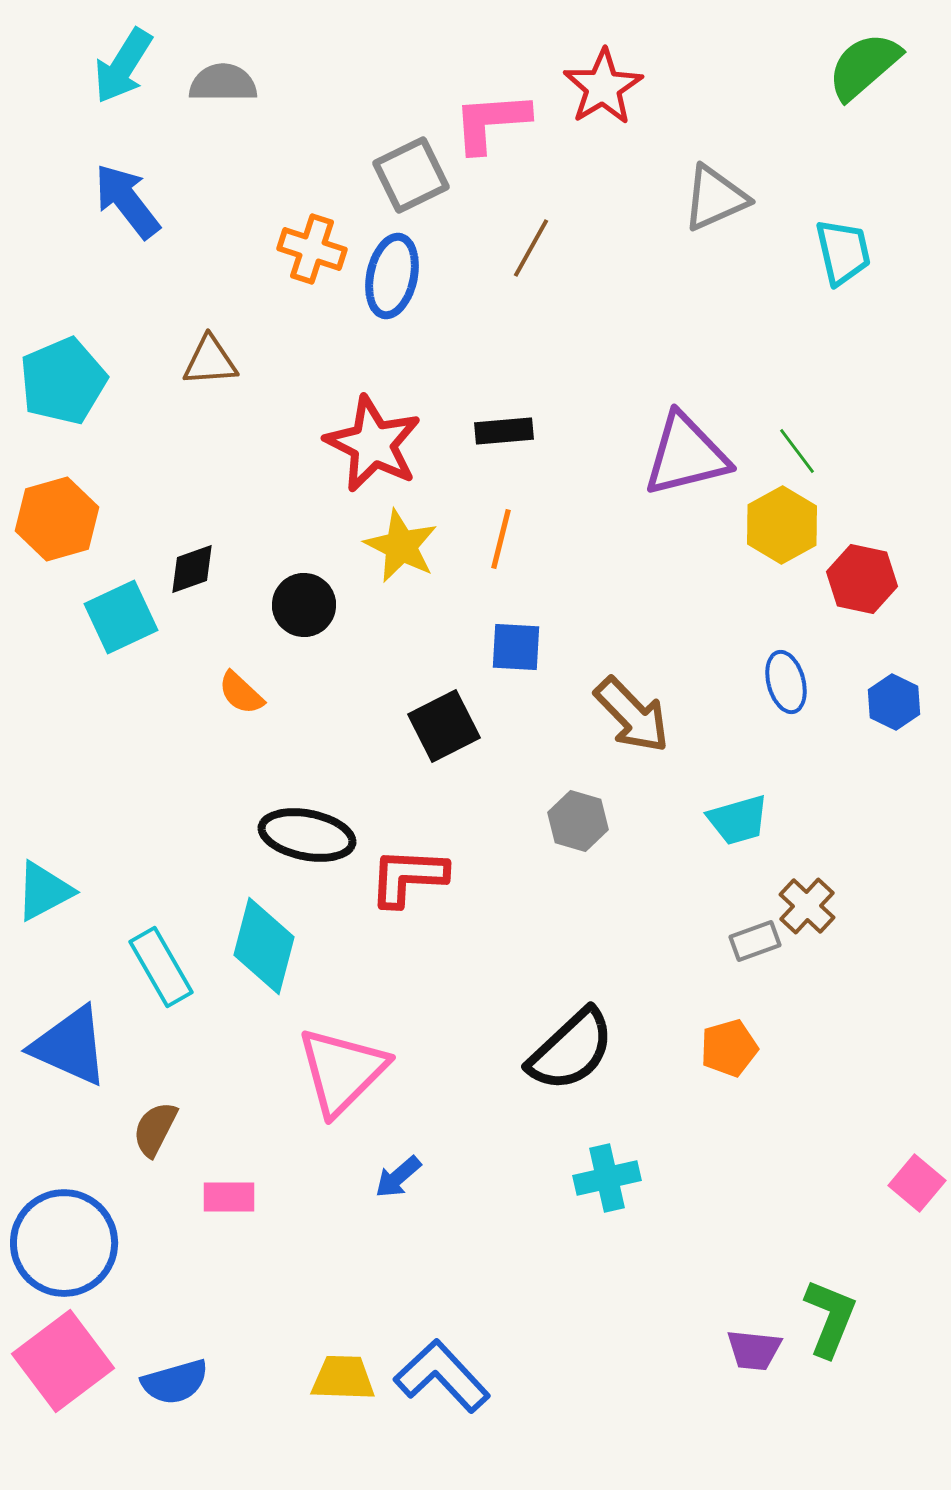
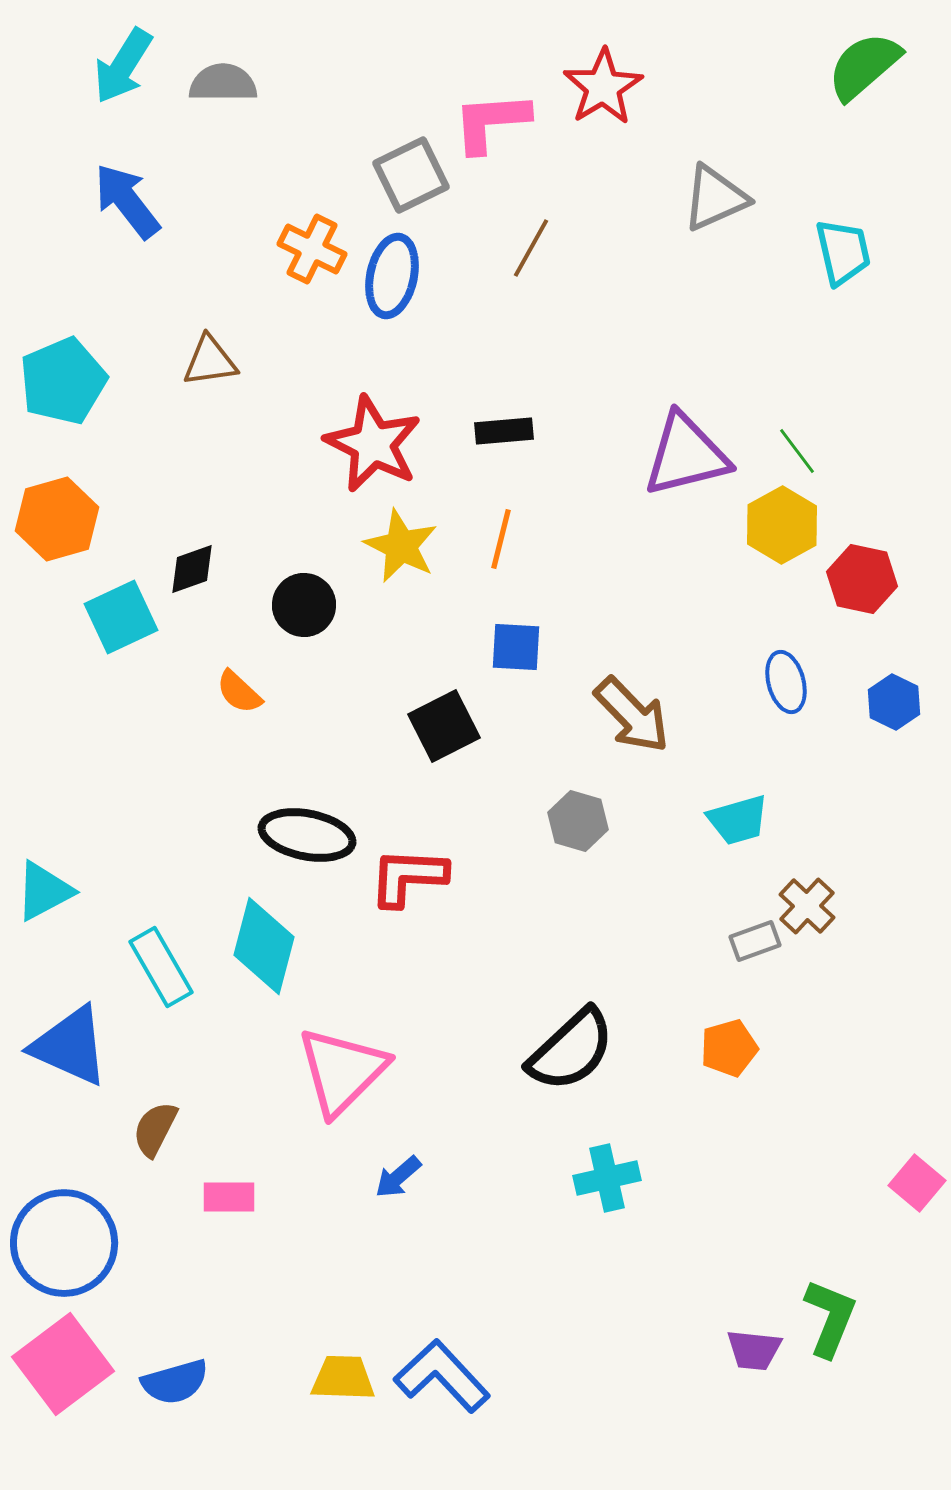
orange cross at (312, 249): rotated 8 degrees clockwise
brown triangle at (210, 361): rotated 4 degrees counterclockwise
orange semicircle at (241, 693): moved 2 px left, 1 px up
pink square at (63, 1361): moved 3 px down
